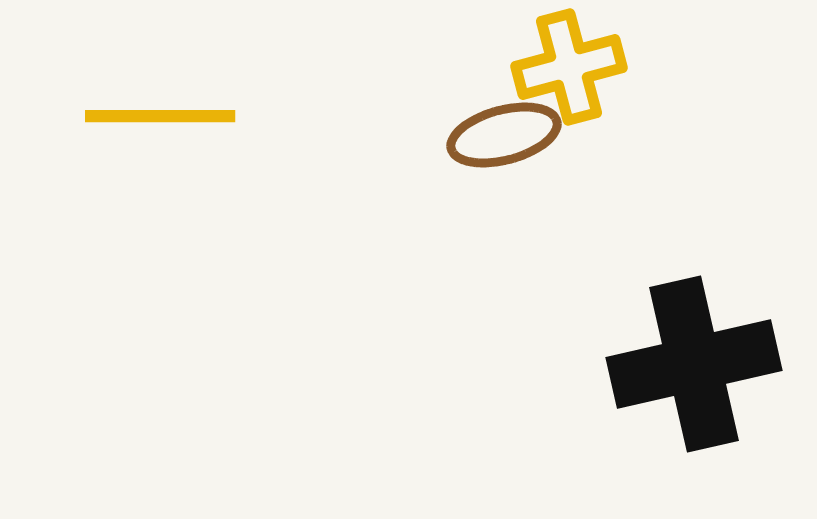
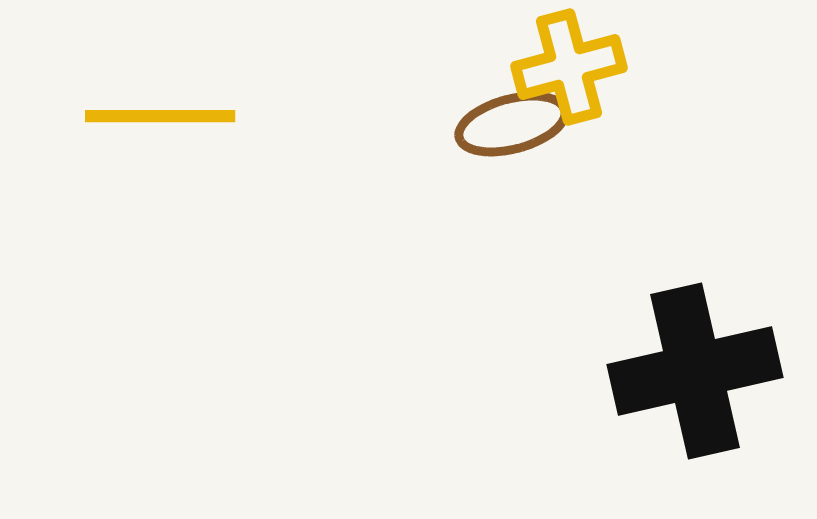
brown ellipse: moved 8 px right, 11 px up
black cross: moved 1 px right, 7 px down
